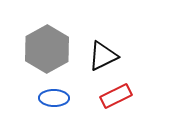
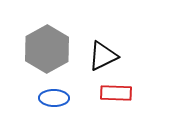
red rectangle: moved 3 px up; rotated 28 degrees clockwise
